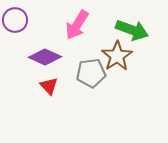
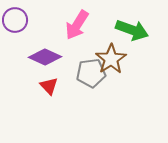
brown star: moved 6 px left, 3 px down
